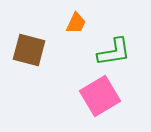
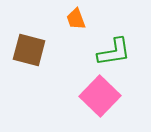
orange trapezoid: moved 4 px up; rotated 135 degrees clockwise
pink square: rotated 15 degrees counterclockwise
